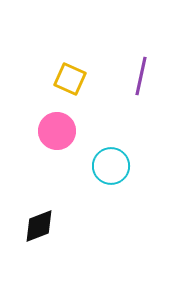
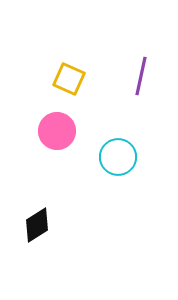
yellow square: moved 1 px left
cyan circle: moved 7 px right, 9 px up
black diamond: moved 2 px left, 1 px up; rotated 12 degrees counterclockwise
